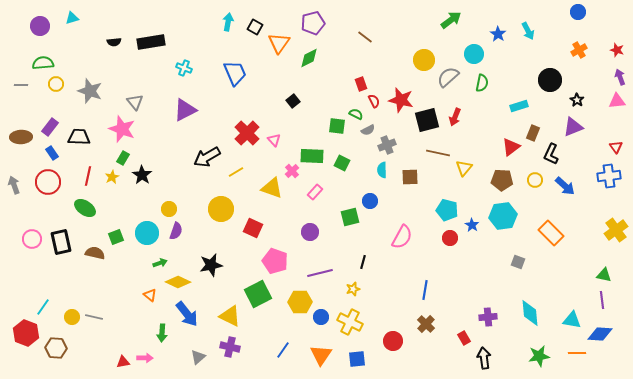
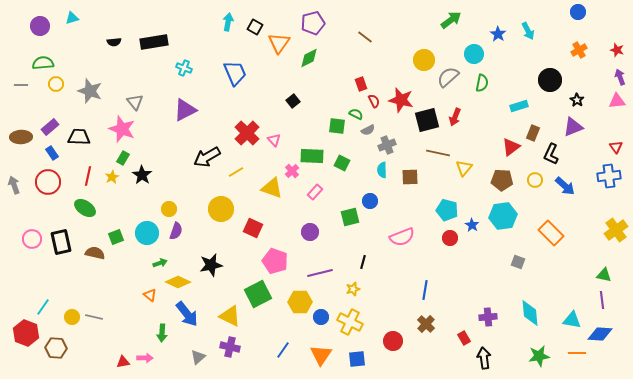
black rectangle at (151, 42): moved 3 px right
purple rectangle at (50, 127): rotated 12 degrees clockwise
pink semicircle at (402, 237): rotated 40 degrees clockwise
